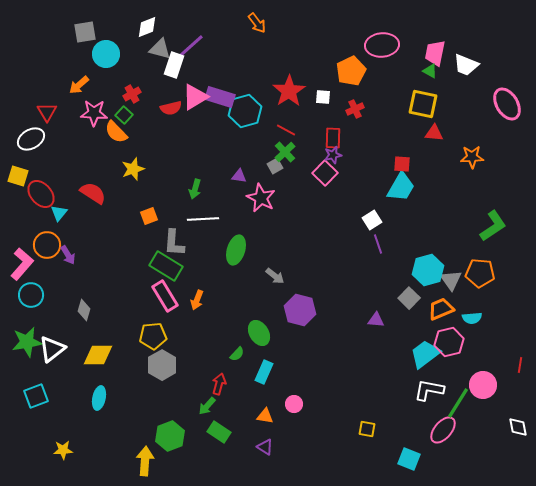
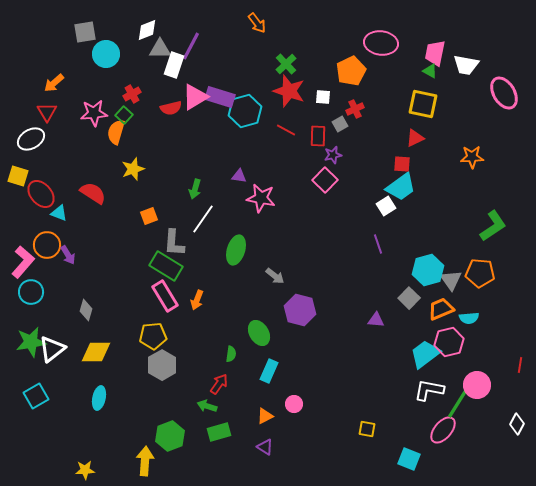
white diamond at (147, 27): moved 3 px down
pink ellipse at (382, 45): moved 1 px left, 2 px up; rotated 12 degrees clockwise
purple line at (191, 46): rotated 20 degrees counterclockwise
gray triangle at (160, 49): rotated 15 degrees counterclockwise
white trapezoid at (466, 65): rotated 12 degrees counterclockwise
orange arrow at (79, 85): moved 25 px left, 2 px up
red star at (289, 91): rotated 20 degrees counterclockwise
pink ellipse at (507, 104): moved 3 px left, 11 px up
pink star at (94, 113): rotated 8 degrees counterclockwise
orange semicircle at (116, 132): rotated 60 degrees clockwise
red triangle at (434, 133): moved 19 px left, 5 px down; rotated 30 degrees counterclockwise
red rectangle at (333, 138): moved 15 px left, 2 px up
green cross at (285, 152): moved 1 px right, 88 px up
gray square at (275, 166): moved 65 px right, 42 px up
pink square at (325, 173): moved 7 px down
cyan trapezoid at (401, 187): rotated 24 degrees clockwise
pink star at (261, 198): rotated 16 degrees counterclockwise
cyan triangle at (59, 213): rotated 48 degrees counterclockwise
white line at (203, 219): rotated 52 degrees counterclockwise
white square at (372, 220): moved 14 px right, 14 px up
pink L-shape at (22, 264): moved 1 px right, 2 px up
cyan circle at (31, 295): moved 3 px up
gray diamond at (84, 310): moved 2 px right
cyan semicircle at (472, 318): moved 3 px left
green star at (27, 342): moved 4 px right
green semicircle at (237, 354): moved 6 px left; rotated 35 degrees counterclockwise
yellow diamond at (98, 355): moved 2 px left, 3 px up
cyan rectangle at (264, 372): moved 5 px right, 1 px up
red arrow at (219, 384): rotated 20 degrees clockwise
pink circle at (483, 385): moved 6 px left
cyan square at (36, 396): rotated 10 degrees counterclockwise
green arrow at (207, 406): rotated 66 degrees clockwise
orange triangle at (265, 416): rotated 36 degrees counterclockwise
white diamond at (518, 427): moved 1 px left, 3 px up; rotated 40 degrees clockwise
green rectangle at (219, 432): rotated 50 degrees counterclockwise
yellow star at (63, 450): moved 22 px right, 20 px down
